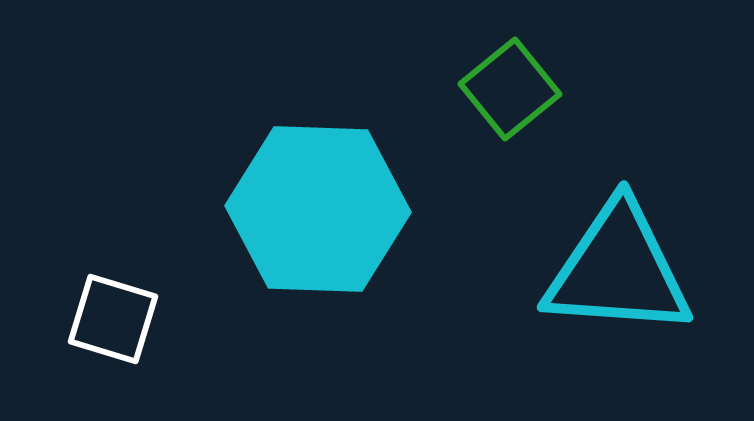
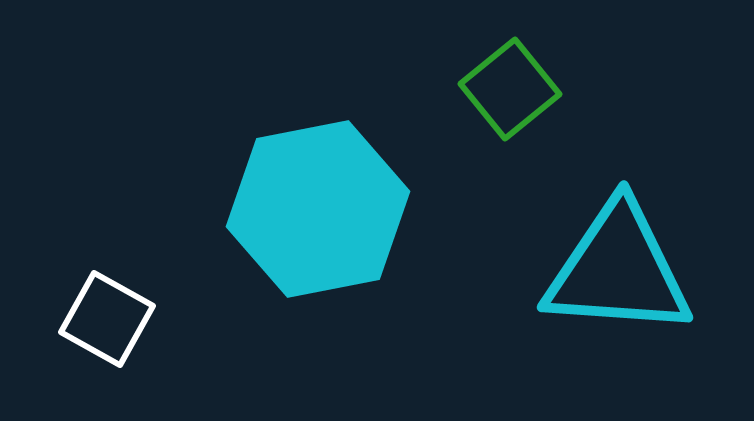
cyan hexagon: rotated 13 degrees counterclockwise
white square: moved 6 px left; rotated 12 degrees clockwise
